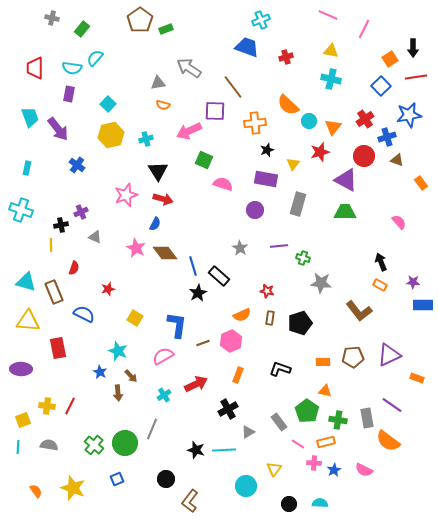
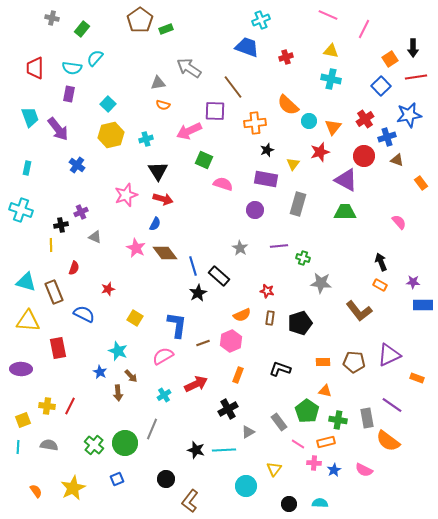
brown pentagon at (353, 357): moved 1 px right, 5 px down; rotated 10 degrees clockwise
yellow star at (73, 488): rotated 25 degrees clockwise
